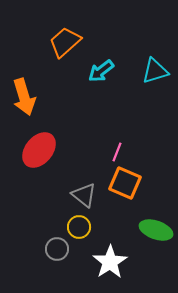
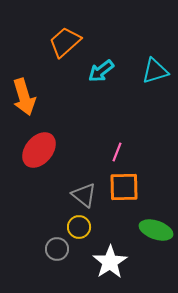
orange square: moved 1 px left, 4 px down; rotated 24 degrees counterclockwise
